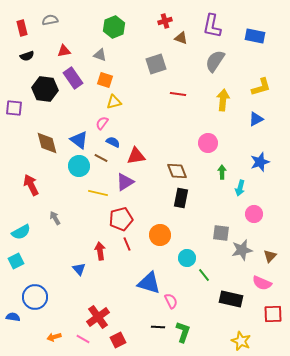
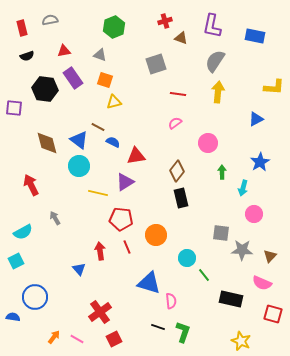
yellow L-shape at (261, 87): moved 13 px right; rotated 20 degrees clockwise
yellow arrow at (223, 100): moved 5 px left, 8 px up
pink semicircle at (102, 123): moved 73 px right; rotated 16 degrees clockwise
brown line at (101, 158): moved 3 px left, 31 px up
blue star at (260, 162): rotated 12 degrees counterclockwise
brown diamond at (177, 171): rotated 60 degrees clockwise
cyan arrow at (240, 188): moved 3 px right
black rectangle at (181, 198): rotated 24 degrees counterclockwise
red pentagon at (121, 219): rotated 20 degrees clockwise
cyan semicircle at (21, 232): moved 2 px right
orange circle at (160, 235): moved 4 px left
red line at (127, 244): moved 3 px down
gray star at (242, 250): rotated 15 degrees clockwise
pink semicircle at (171, 301): rotated 21 degrees clockwise
red square at (273, 314): rotated 18 degrees clockwise
red cross at (98, 317): moved 2 px right, 5 px up
black line at (158, 327): rotated 16 degrees clockwise
orange arrow at (54, 337): rotated 144 degrees clockwise
pink line at (83, 339): moved 6 px left
red square at (118, 340): moved 4 px left, 1 px up
